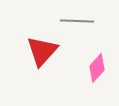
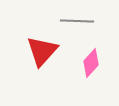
pink diamond: moved 6 px left, 5 px up
